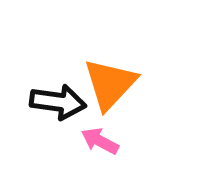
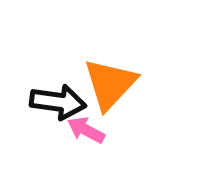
pink arrow: moved 14 px left, 11 px up
